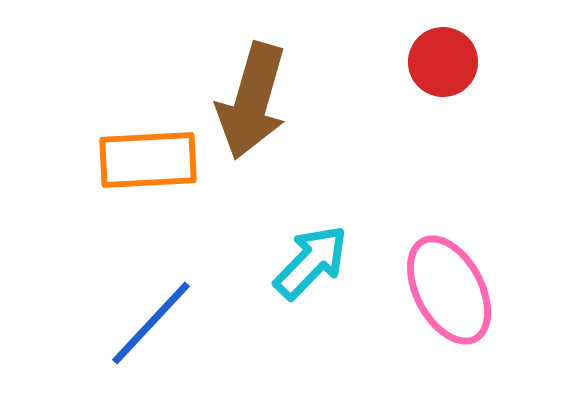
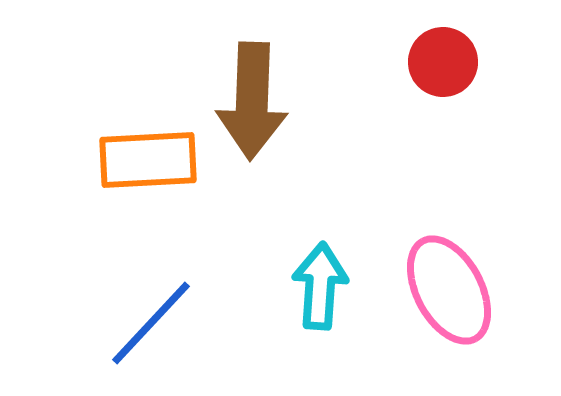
brown arrow: rotated 14 degrees counterclockwise
cyan arrow: moved 9 px right, 24 px down; rotated 40 degrees counterclockwise
